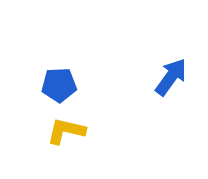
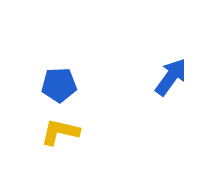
yellow L-shape: moved 6 px left, 1 px down
